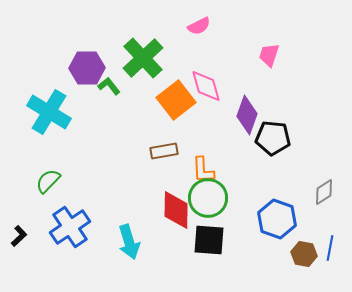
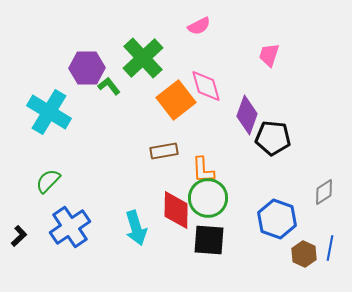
cyan arrow: moved 7 px right, 14 px up
brown hexagon: rotated 15 degrees clockwise
